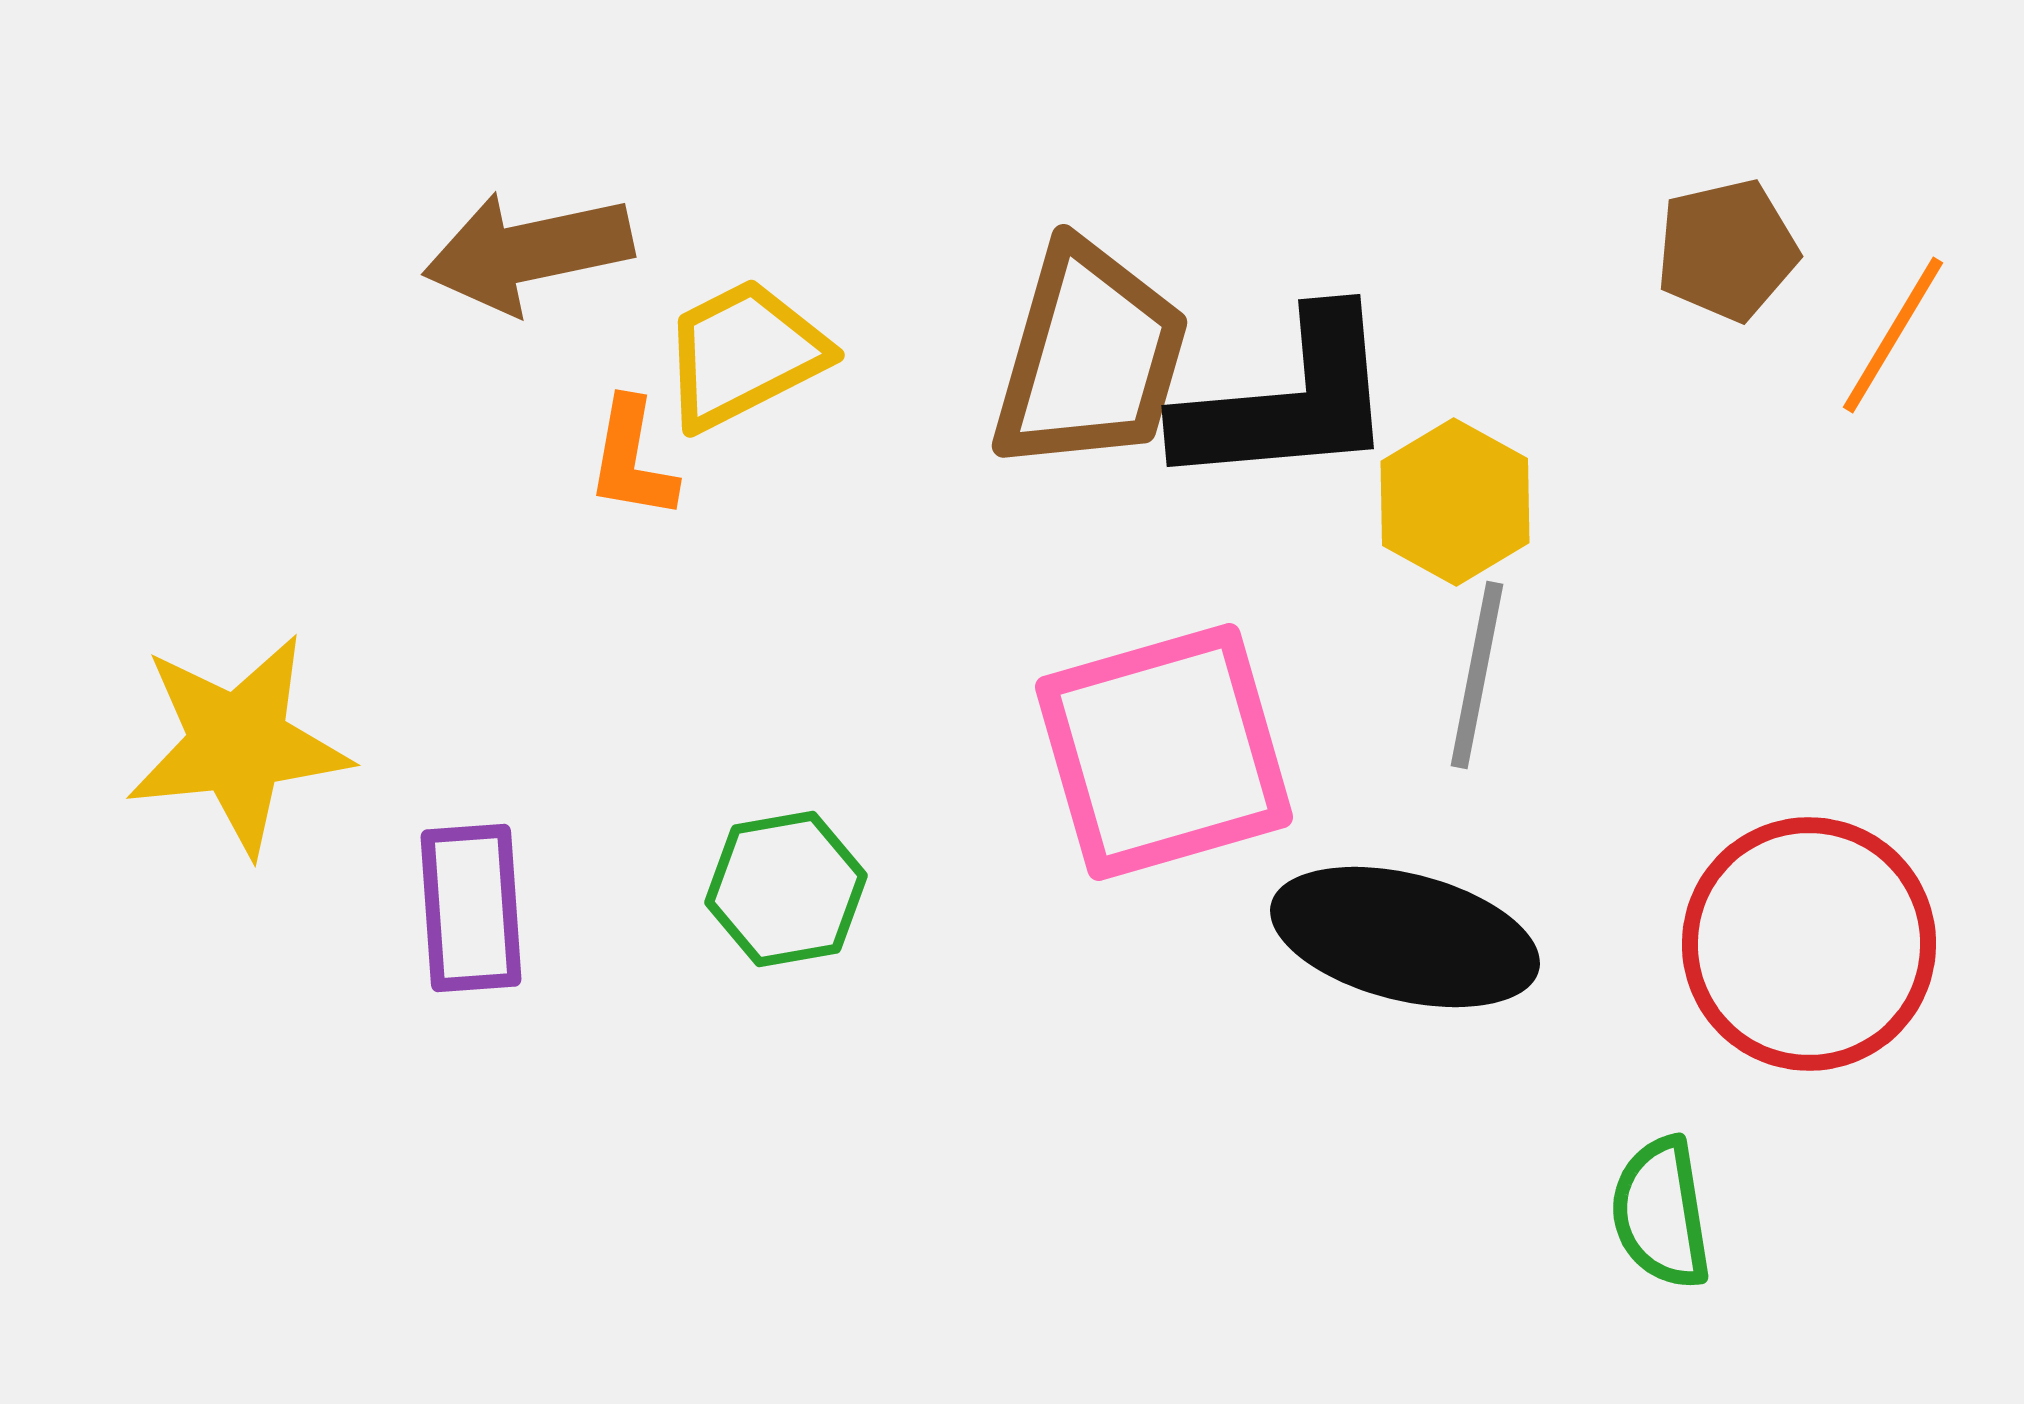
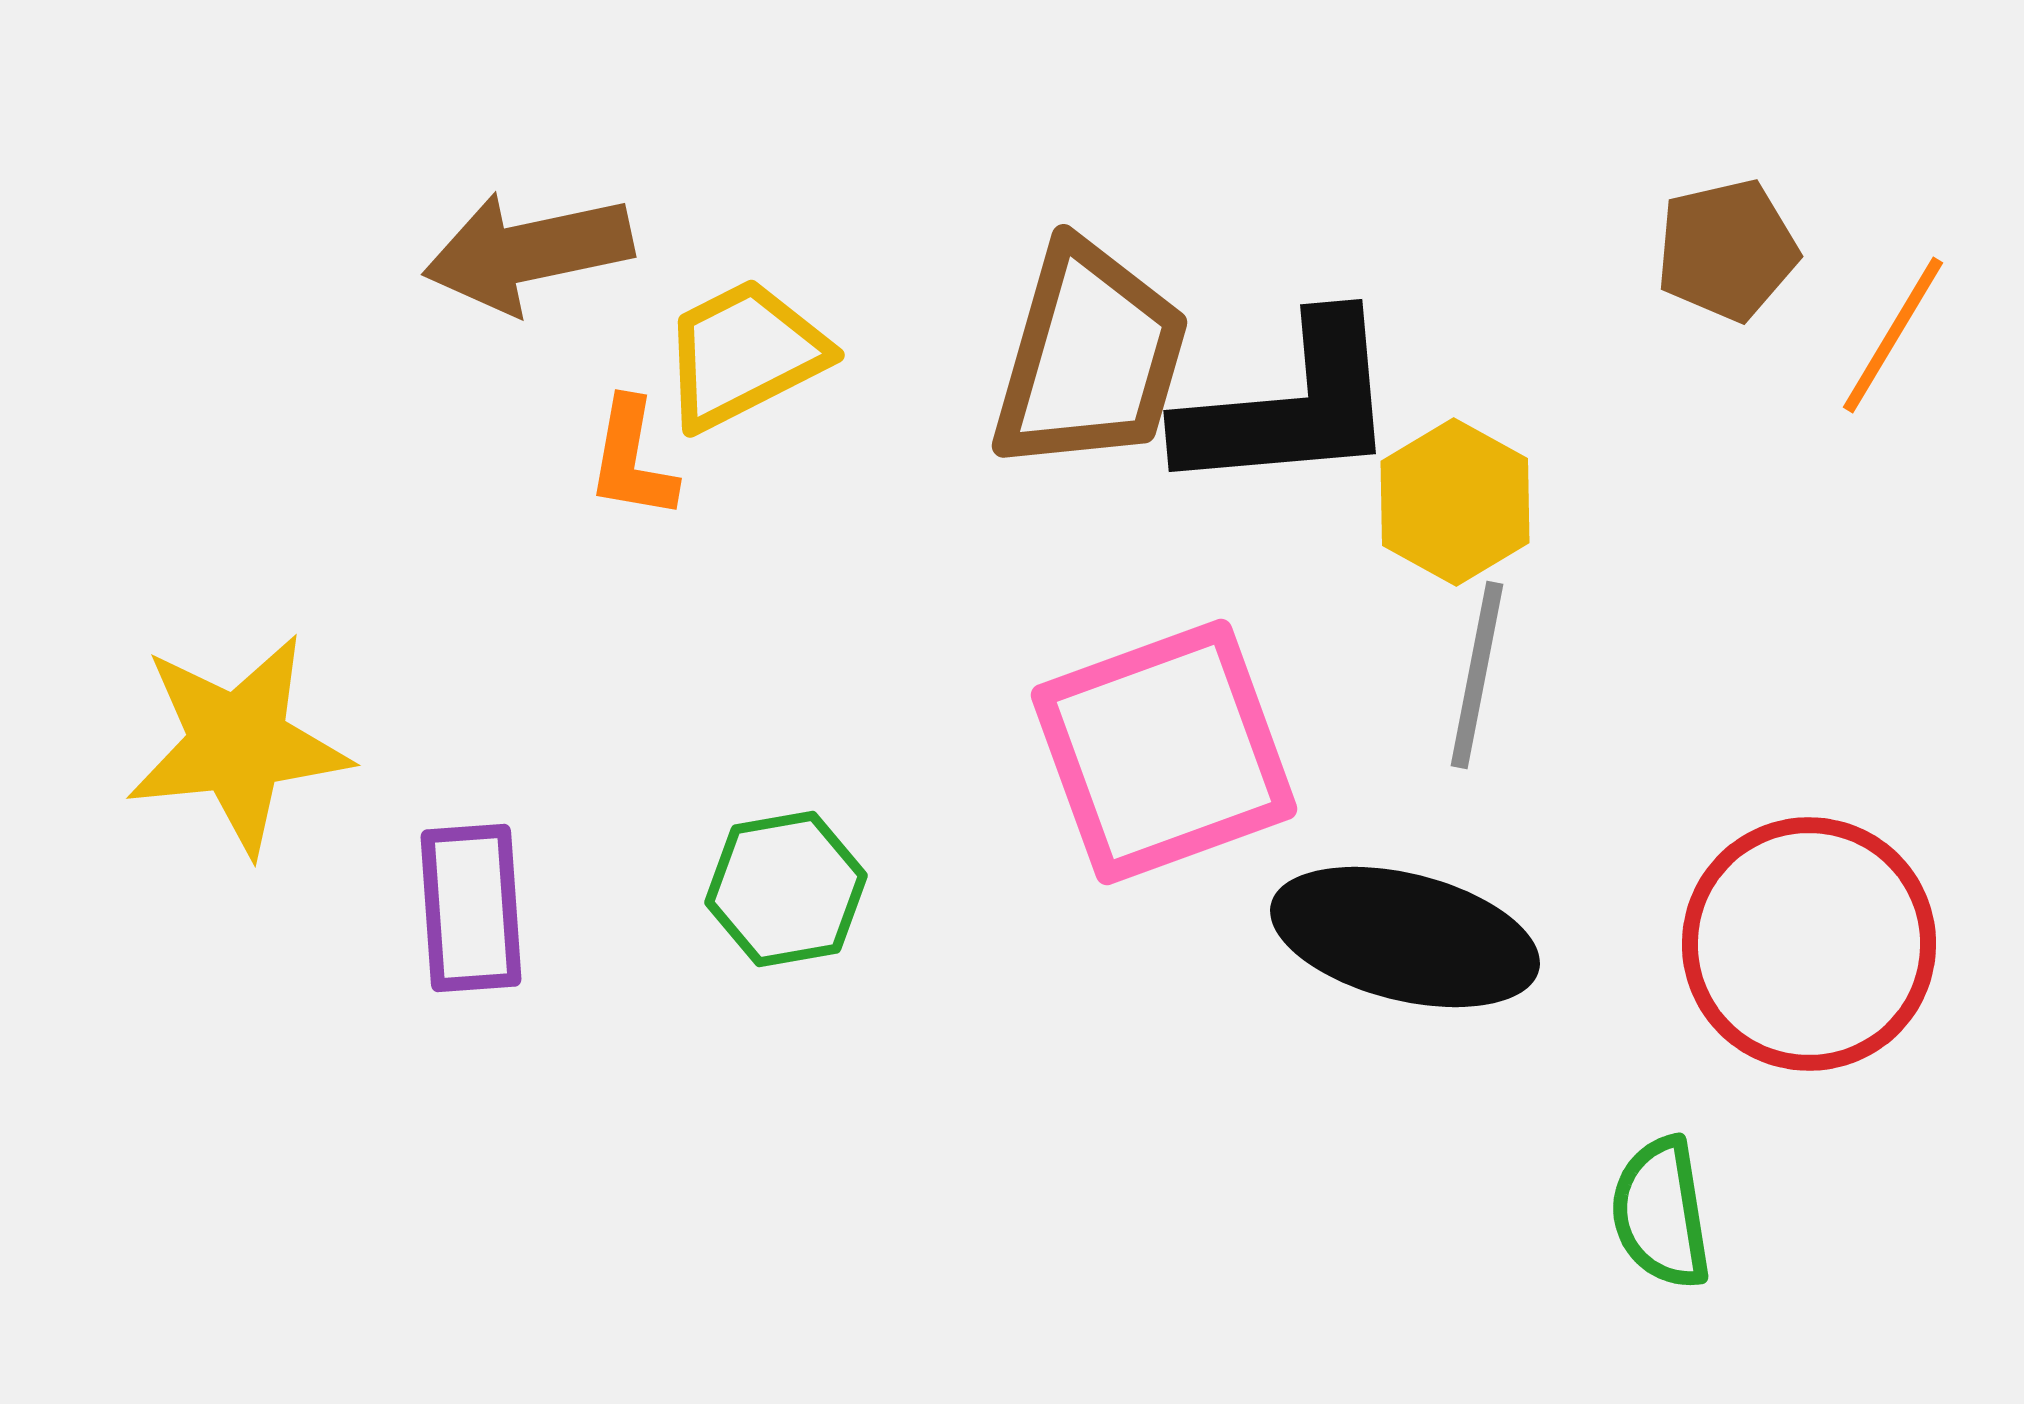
black L-shape: moved 2 px right, 5 px down
pink square: rotated 4 degrees counterclockwise
